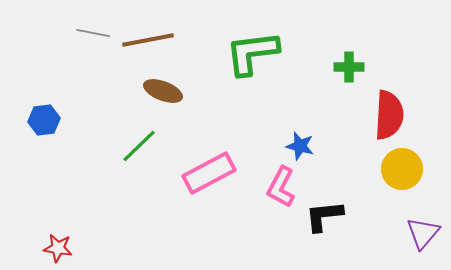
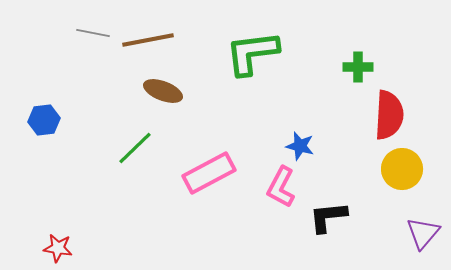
green cross: moved 9 px right
green line: moved 4 px left, 2 px down
black L-shape: moved 4 px right, 1 px down
